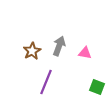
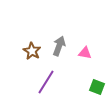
brown star: rotated 12 degrees counterclockwise
purple line: rotated 10 degrees clockwise
